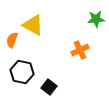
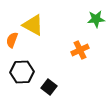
black hexagon: rotated 15 degrees counterclockwise
